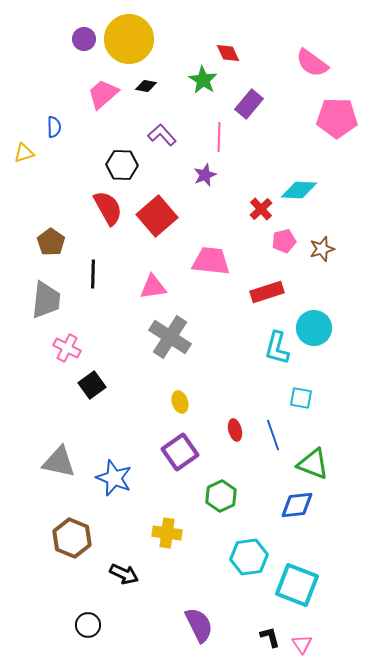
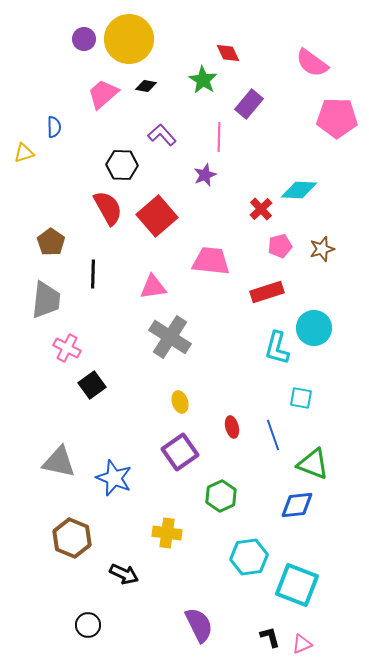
pink pentagon at (284, 241): moved 4 px left, 5 px down
red ellipse at (235, 430): moved 3 px left, 3 px up
pink triangle at (302, 644): rotated 40 degrees clockwise
